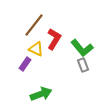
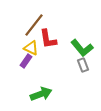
red L-shape: moved 6 px left; rotated 140 degrees clockwise
yellow triangle: moved 5 px left, 1 px up
purple rectangle: moved 1 px right, 3 px up
